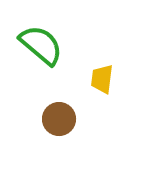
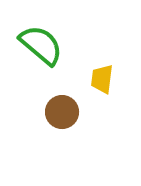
brown circle: moved 3 px right, 7 px up
